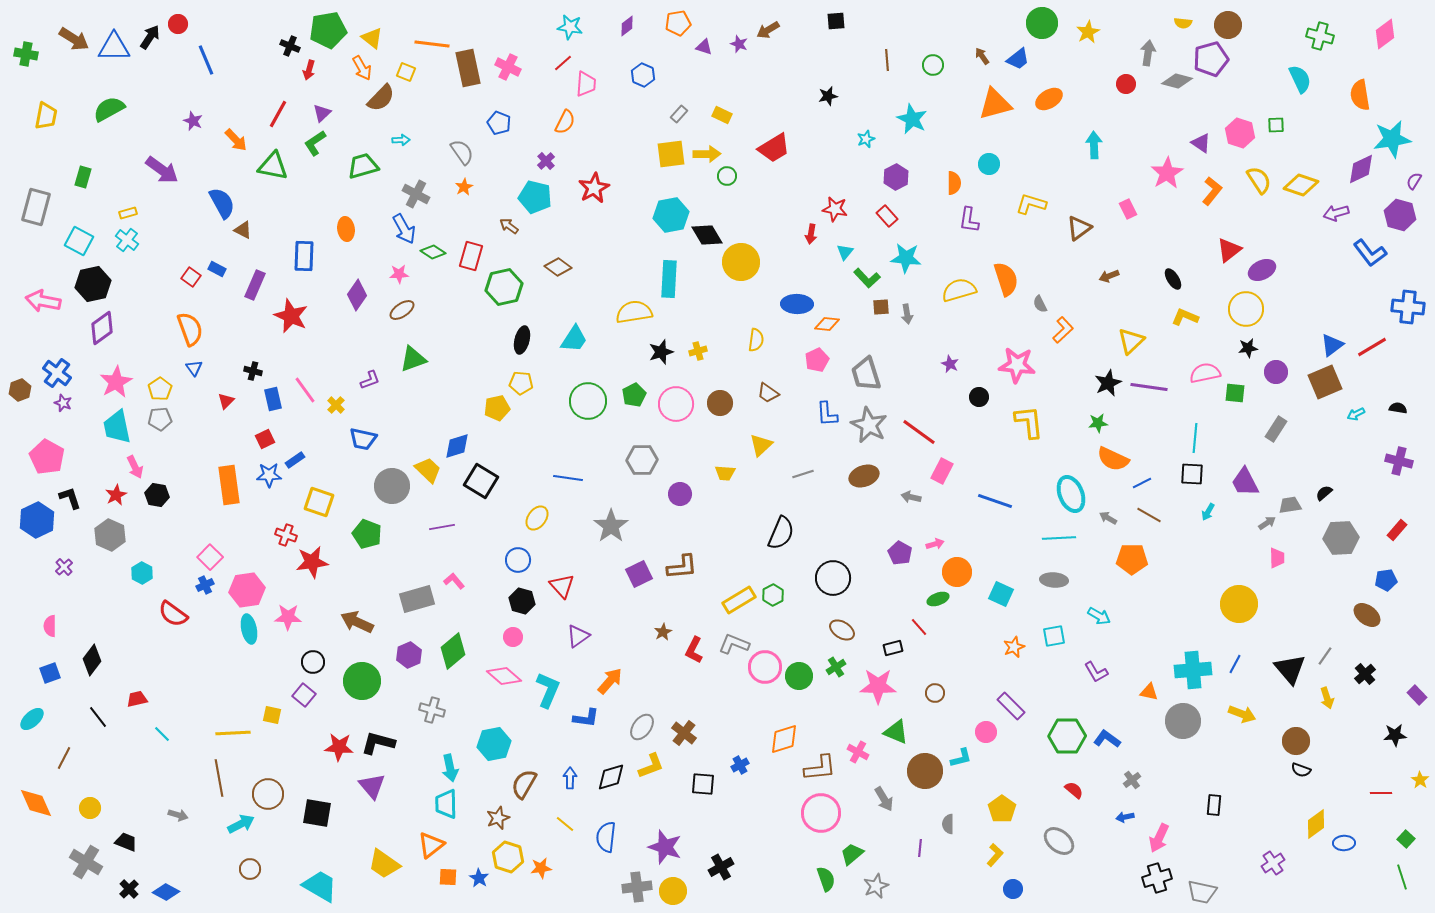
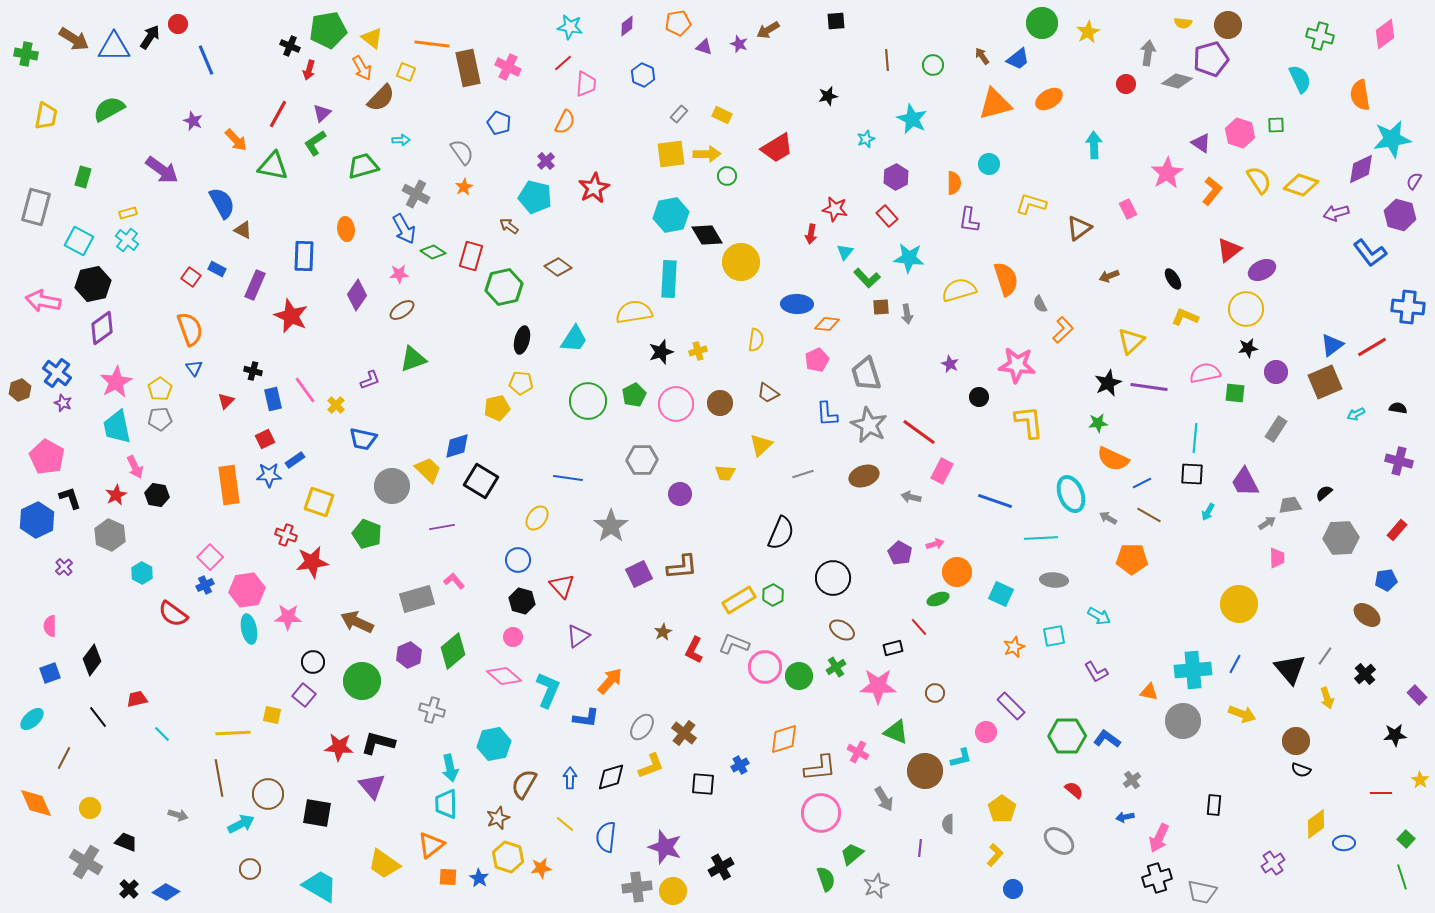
red trapezoid at (774, 148): moved 3 px right
cyan star at (906, 258): moved 3 px right
cyan line at (1059, 538): moved 18 px left
